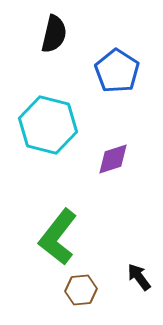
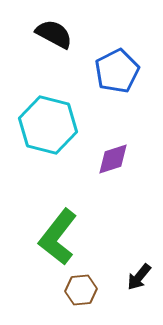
black semicircle: rotated 75 degrees counterclockwise
blue pentagon: rotated 12 degrees clockwise
black arrow: rotated 104 degrees counterclockwise
